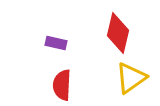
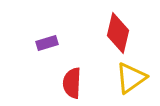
purple rectangle: moved 9 px left; rotated 30 degrees counterclockwise
red semicircle: moved 10 px right, 2 px up
